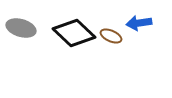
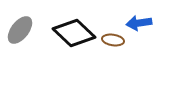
gray ellipse: moved 1 px left, 2 px down; rotated 68 degrees counterclockwise
brown ellipse: moved 2 px right, 4 px down; rotated 15 degrees counterclockwise
